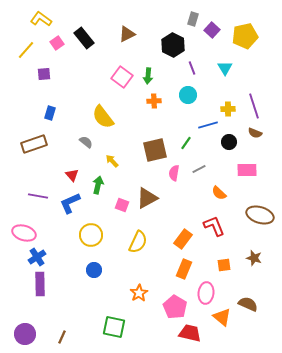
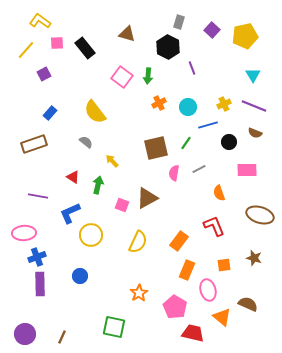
yellow L-shape at (41, 19): moved 1 px left, 2 px down
gray rectangle at (193, 19): moved 14 px left, 3 px down
brown triangle at (127, 34): rotated 42 degrees clockwise
black rectangle at (84, 38): moved 1 px right, 10 px down
pink square at (57, 43): rotated 32 degrees clockwise
black hexagon at (173, 45): moved 5 px left, 2 px down
cyan triangle at (225, 68): moved 28 px right, 7 px down
purple square at (44, 74): rotated 24 degrees counterclockwise
cyan circle at (188, 95): moved 12 px down
orange cross at (154, 101): moved 5 px right, 2 px down; rotated 24 degrees counterclockwise
purple line at (254, 106): rotated 50 degrees counterclockwise
yellow cross at (228, 109): moved 4 px left, 5 px up; rotated 24 degrees counterclockwise
blue rectangle at (50, 113): rotated 24 degrees clockwise
yellow semicircle at (103, 117): moved 8 px left, 5 px up
brown square at (155, 150): moved 1 px right, 2 px up
red triangle at (72, 175): moved 1 px right, 2 px down; rotated 16 degrees counterclockwise
orange semicircle at (219, 193): rotated 28 degrees clockwise
blue L-shape at (70, 203): moved 10 px down
pink ellipse at (24, 233): rotated 20 degrees counterclockwise
orange rectangle at (183, 239): moved 4 px left, 2 px down
blue cross at (37, 257): rotated 12 degrees clockwise
orange rectangle at (184, 269): moved 3 px right, 1 px down
blue circle at (94, 270): moved 14 px left, 6 px down
pink ellipse at (206, 293): moved 2 px right, 3 px up; rotated 20 degrees counterclockwise
red trapezoid at (190, 333): moved 3 px right
